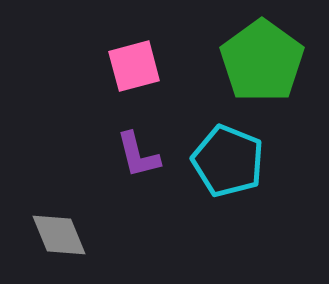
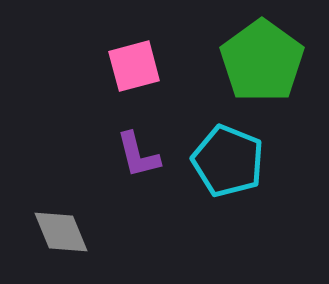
gray diamond: moved 2 px right, 3 px up
